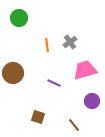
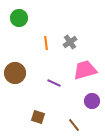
orange line: moved 1 px left, 2 px up
brown circle: moved 2 px right
